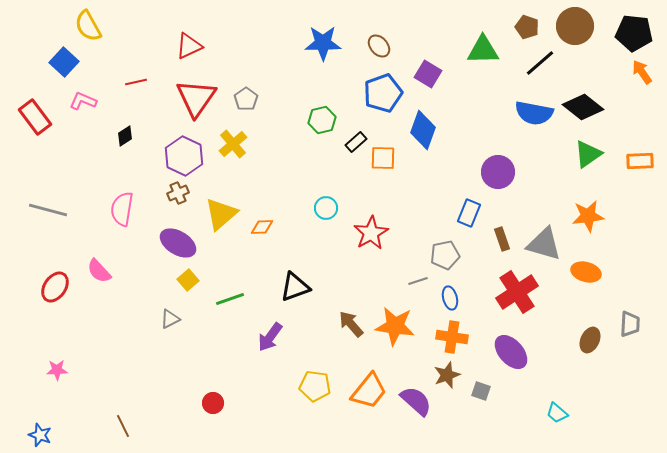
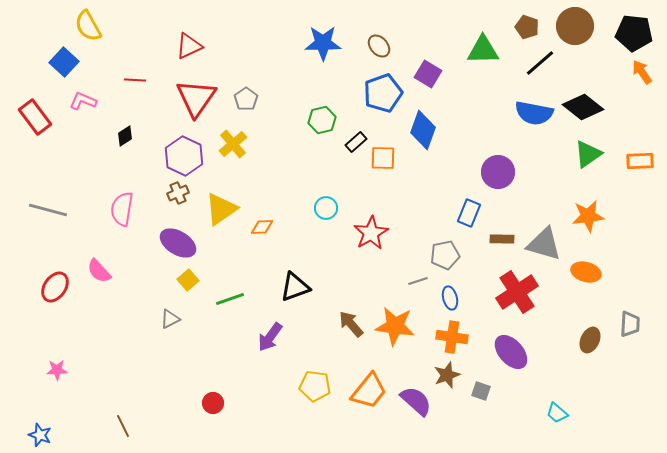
red line at (136, 82): moved 1 px left, 2 px up; rotated 15 degrees clockwise
yellow triangle at (221, 214): moved 5 px up; rotated 6 degrees clockwise
brown rectangle at (502, 239): rotated 70 degrees counterclockwise
